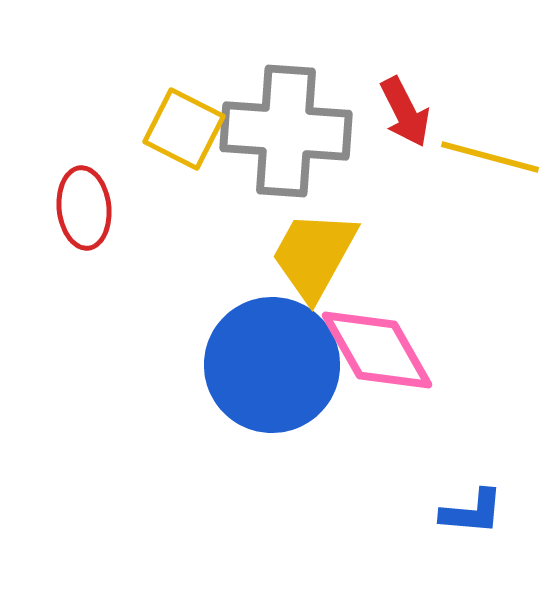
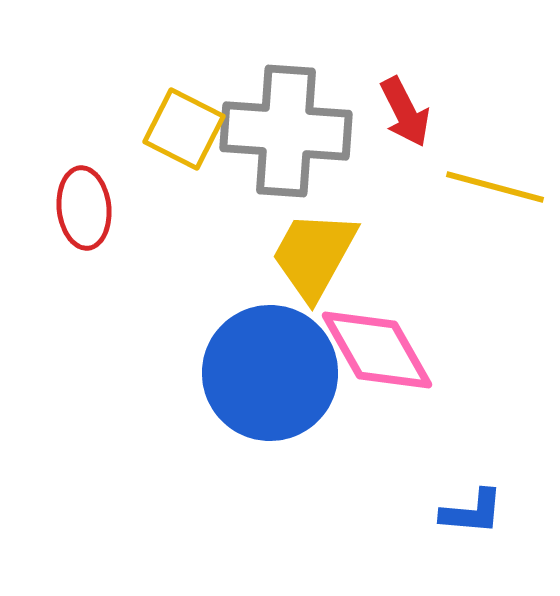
yellow line: moved 5 px right, 30 px down
blue circle: moved 2 px left, 8 px down
